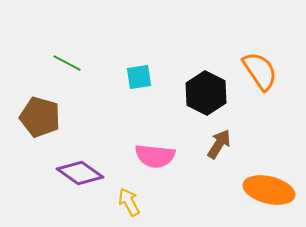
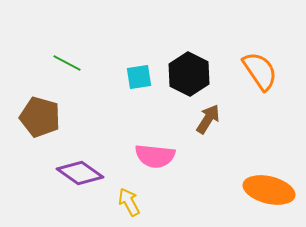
black hexagon: moved 17 px left, 19 px up
brown arrow: moved 11 px left, 25 px up
